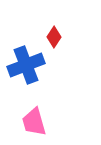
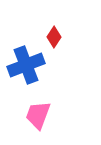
pink trapezoid: moved 4 px right, 7 px up; rotated 36 degrees clockwise
